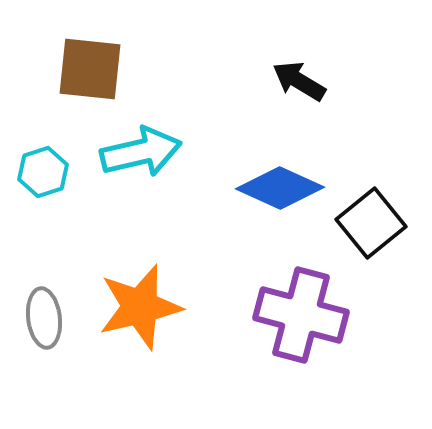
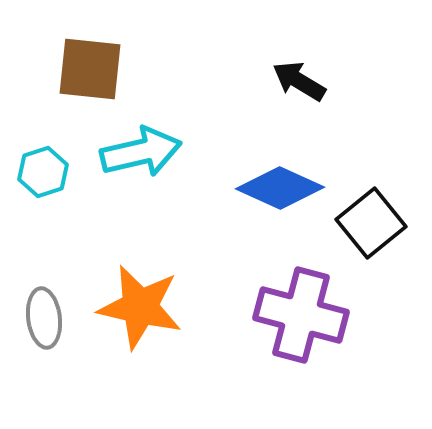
orange star: rotated 26 degrees clockwise
